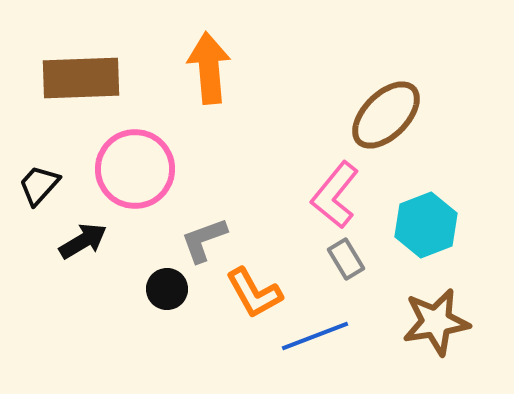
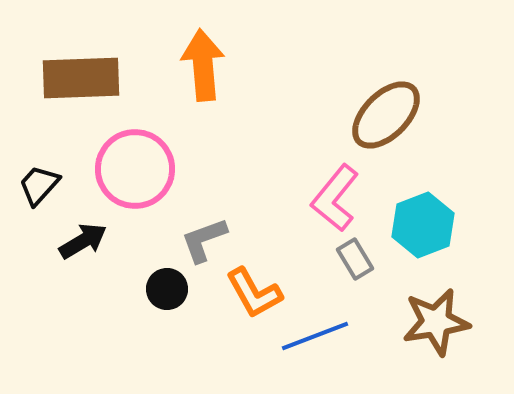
orange arrow: moved 6 px left, 3 px up
pink L-shape: moved 3 px down
cyan hexagon: moved 3 px left
gray rectangle: moved 9 px right
